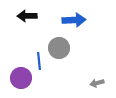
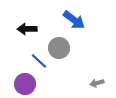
black arrow: moved 13 px down
blue arrow: rotated 40 degrees clockwise
blue line: rotated 42 degrees counterclockwise
purple circle: moved 4 px right, 6 px down
